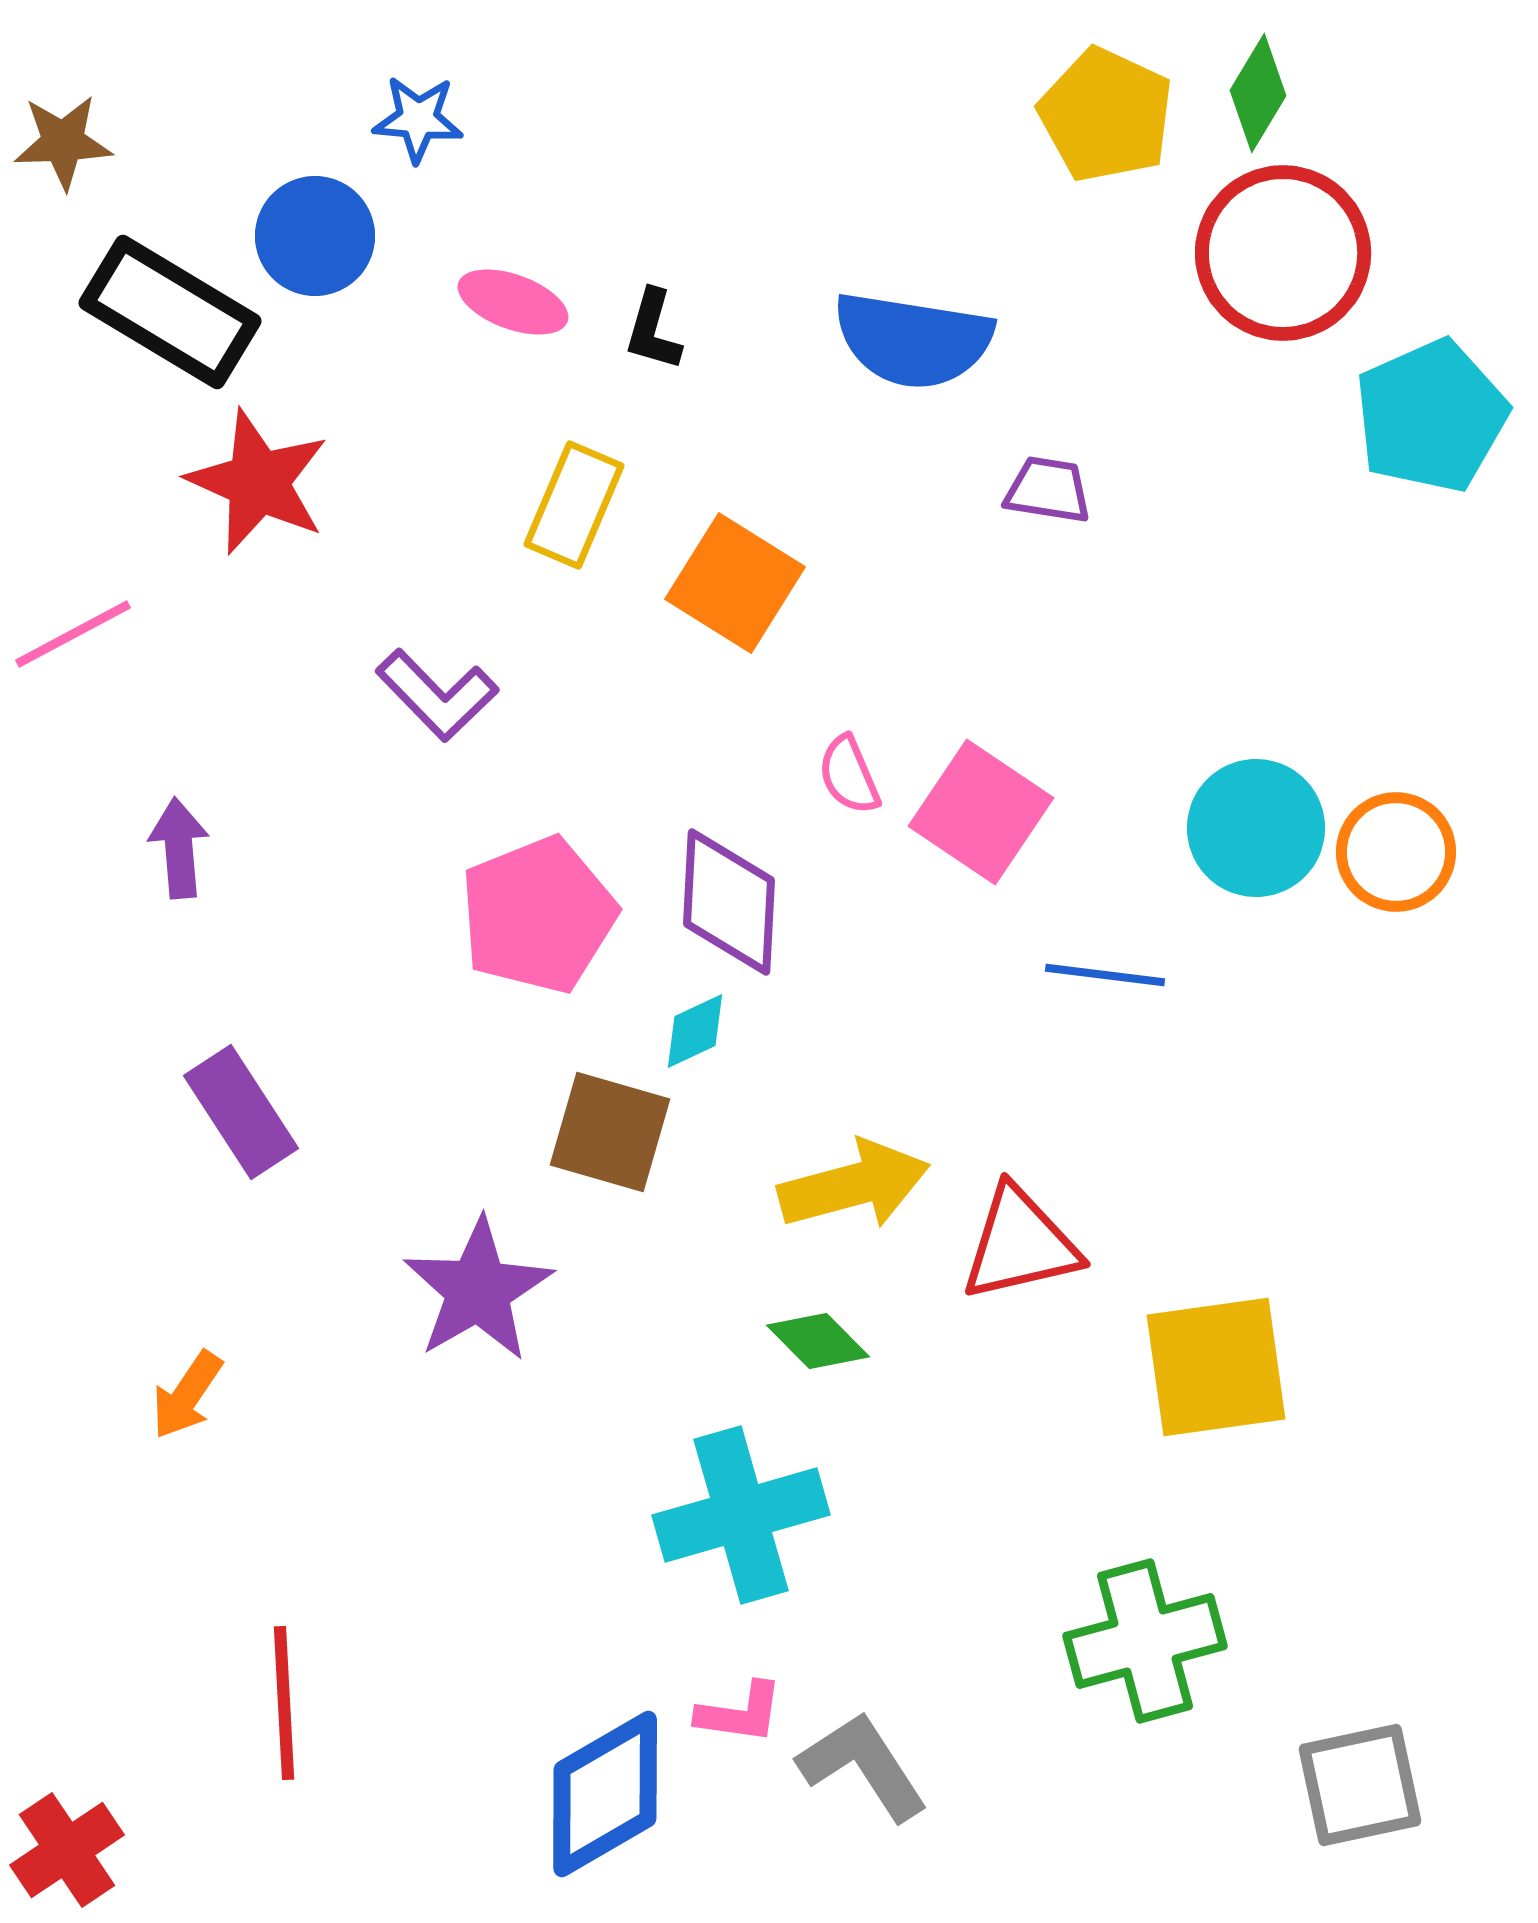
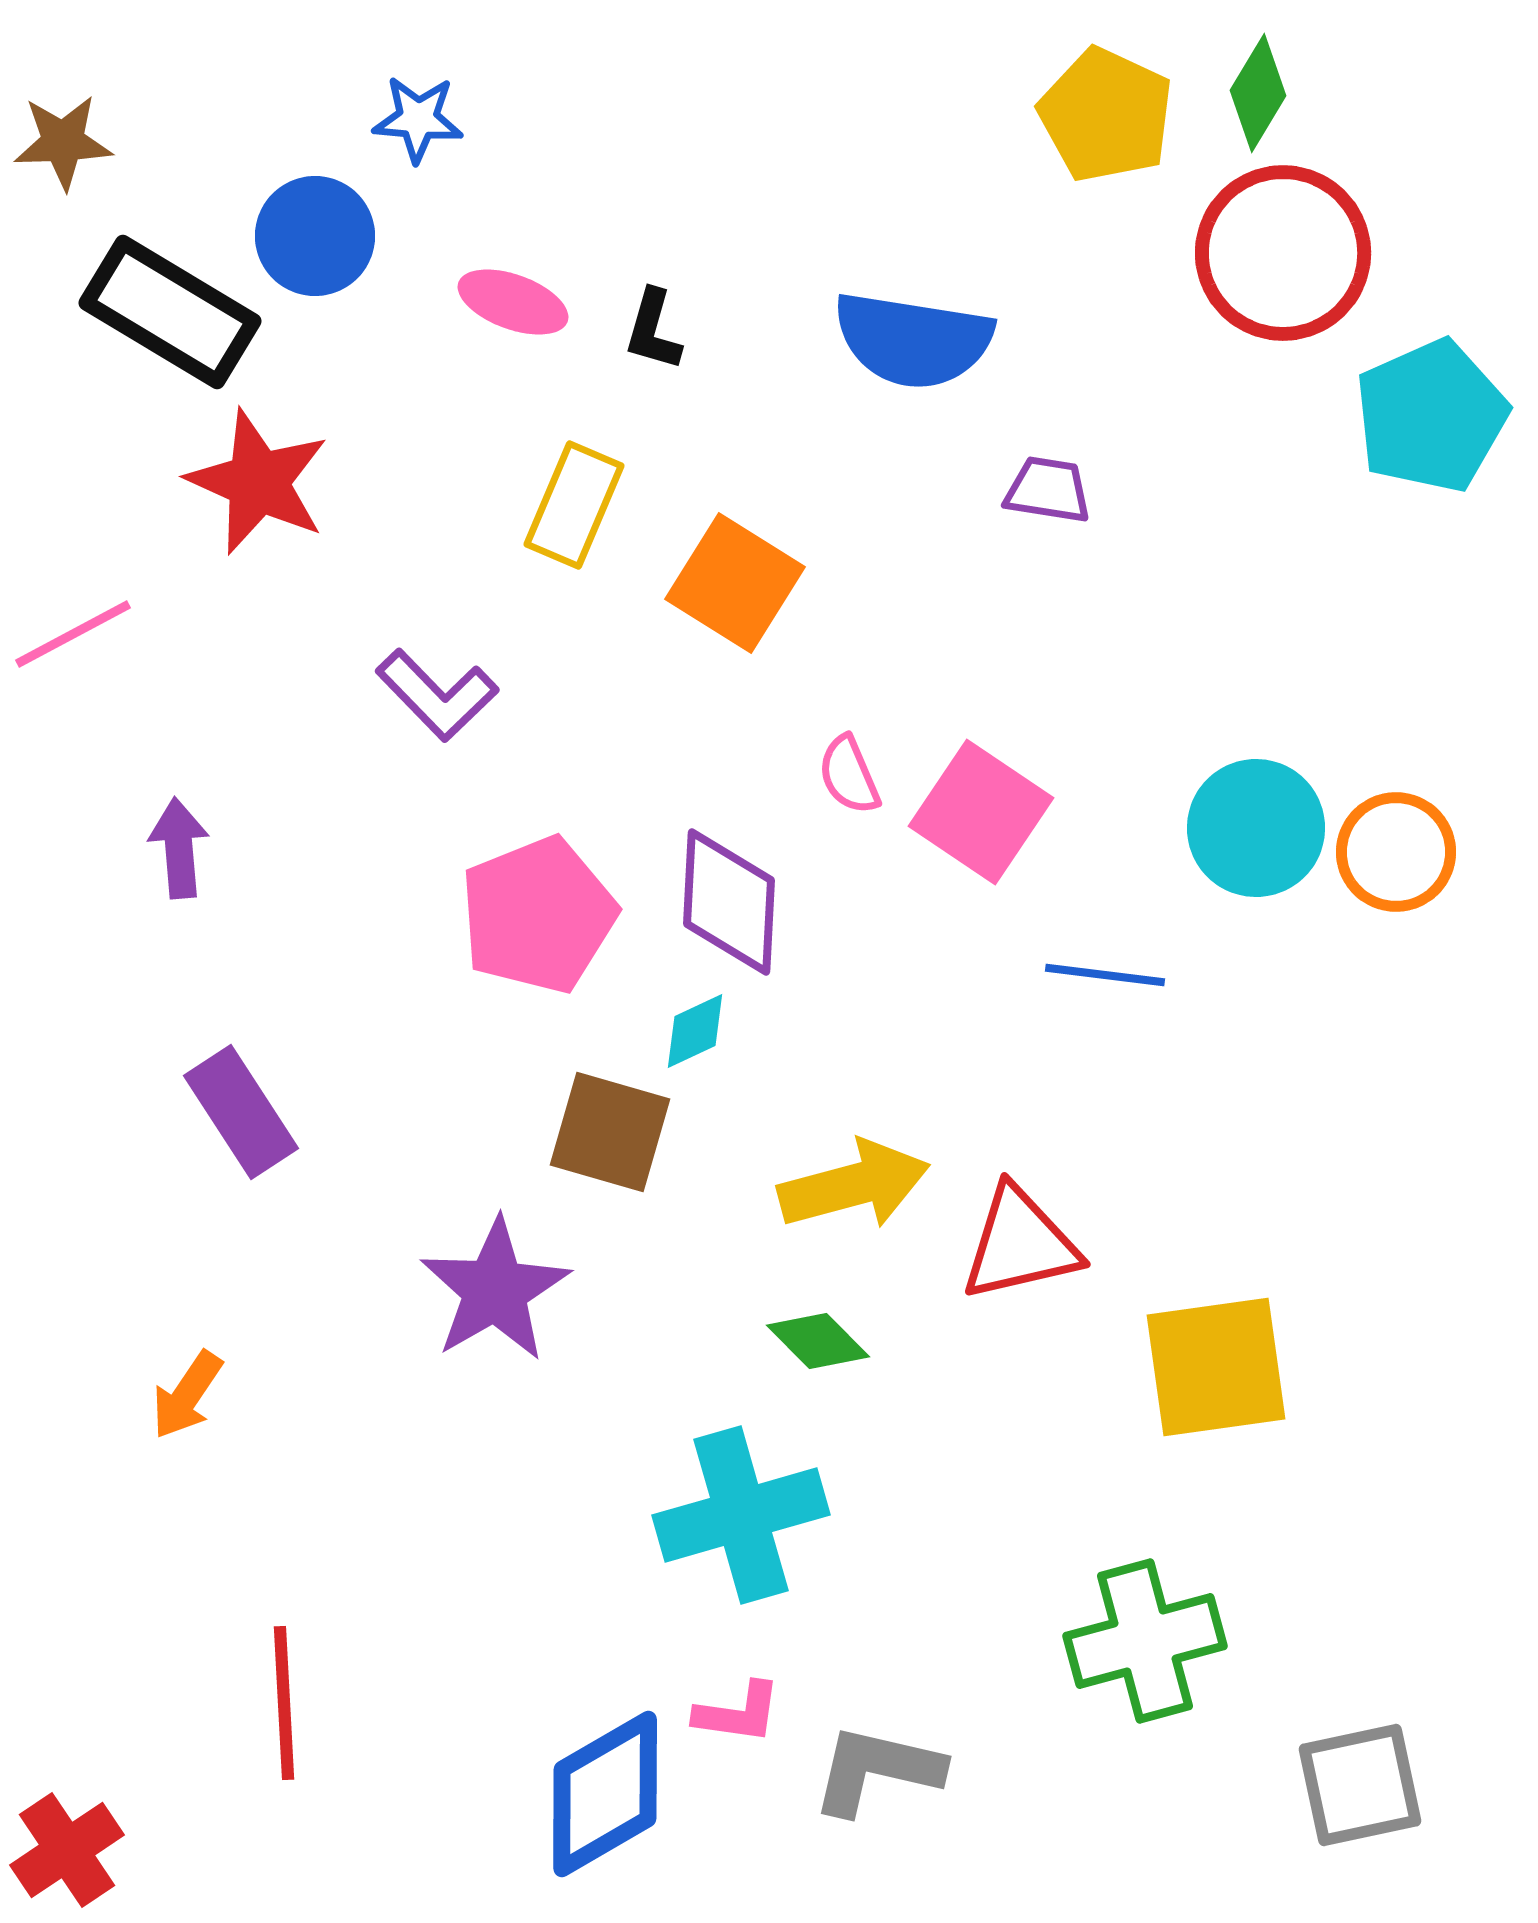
purple star at (478, 1290): moved 17 px right
pink L-shape at (740, 1713): moved 2 px left
gray L-shape at (863, 1766): moved 14 px right, 4 px down; rotated 44 degrees counterclockwise
